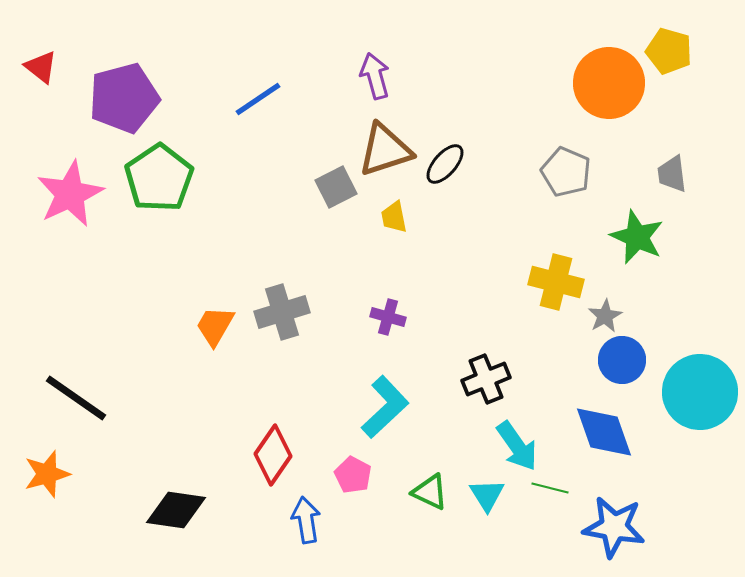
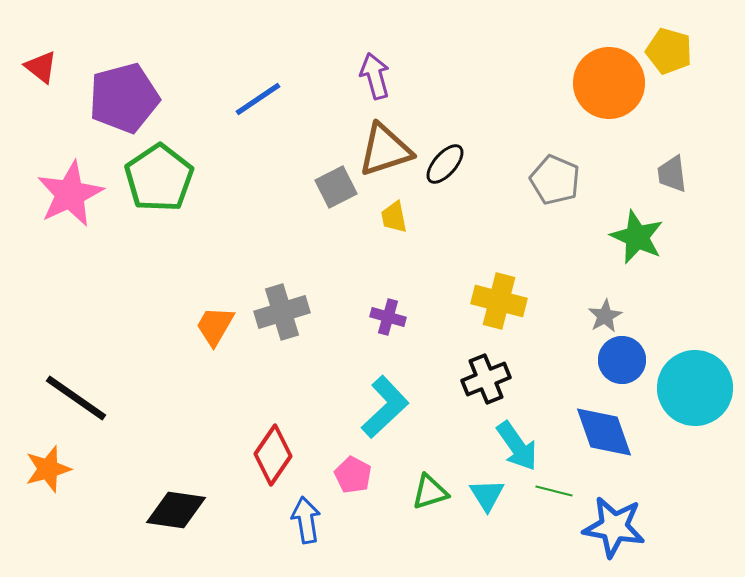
gray pentagon: moved 11 px left, 8 px down
yellow cross: moved 57 px left, 19 px down
cyan circle: moved 5 px left, 4 px up
orange star: moved 1 px right, 5 px up
green line: moved 4 px right, 3 px down
green triangle: rotated 42 degrees counterclockwise
